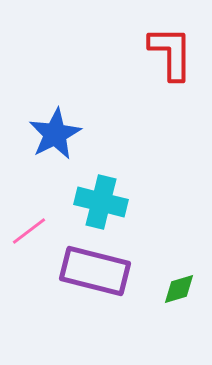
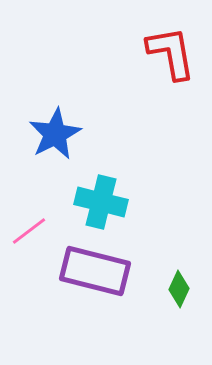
red L-shape: rotated 10 degrees counterclockwise
green diamond: rotated 48 degrees counterclockwise
